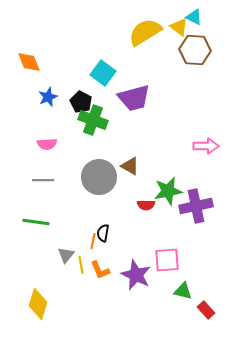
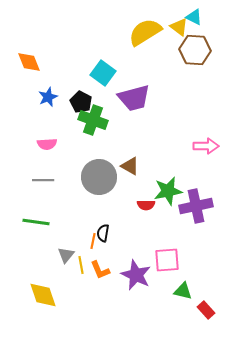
yellow diamond: moved 5 px right, 9 px up; rotated 36 degrees counterclockwise
